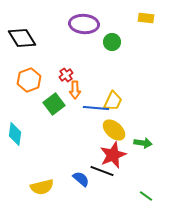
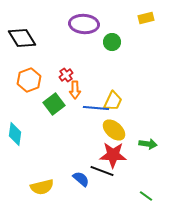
yellow rectangle: rotated 21 degrees counterclockwise
green arrow: moved 5 px right, 1 px down
red star: rotated 24 degrees clockwise
